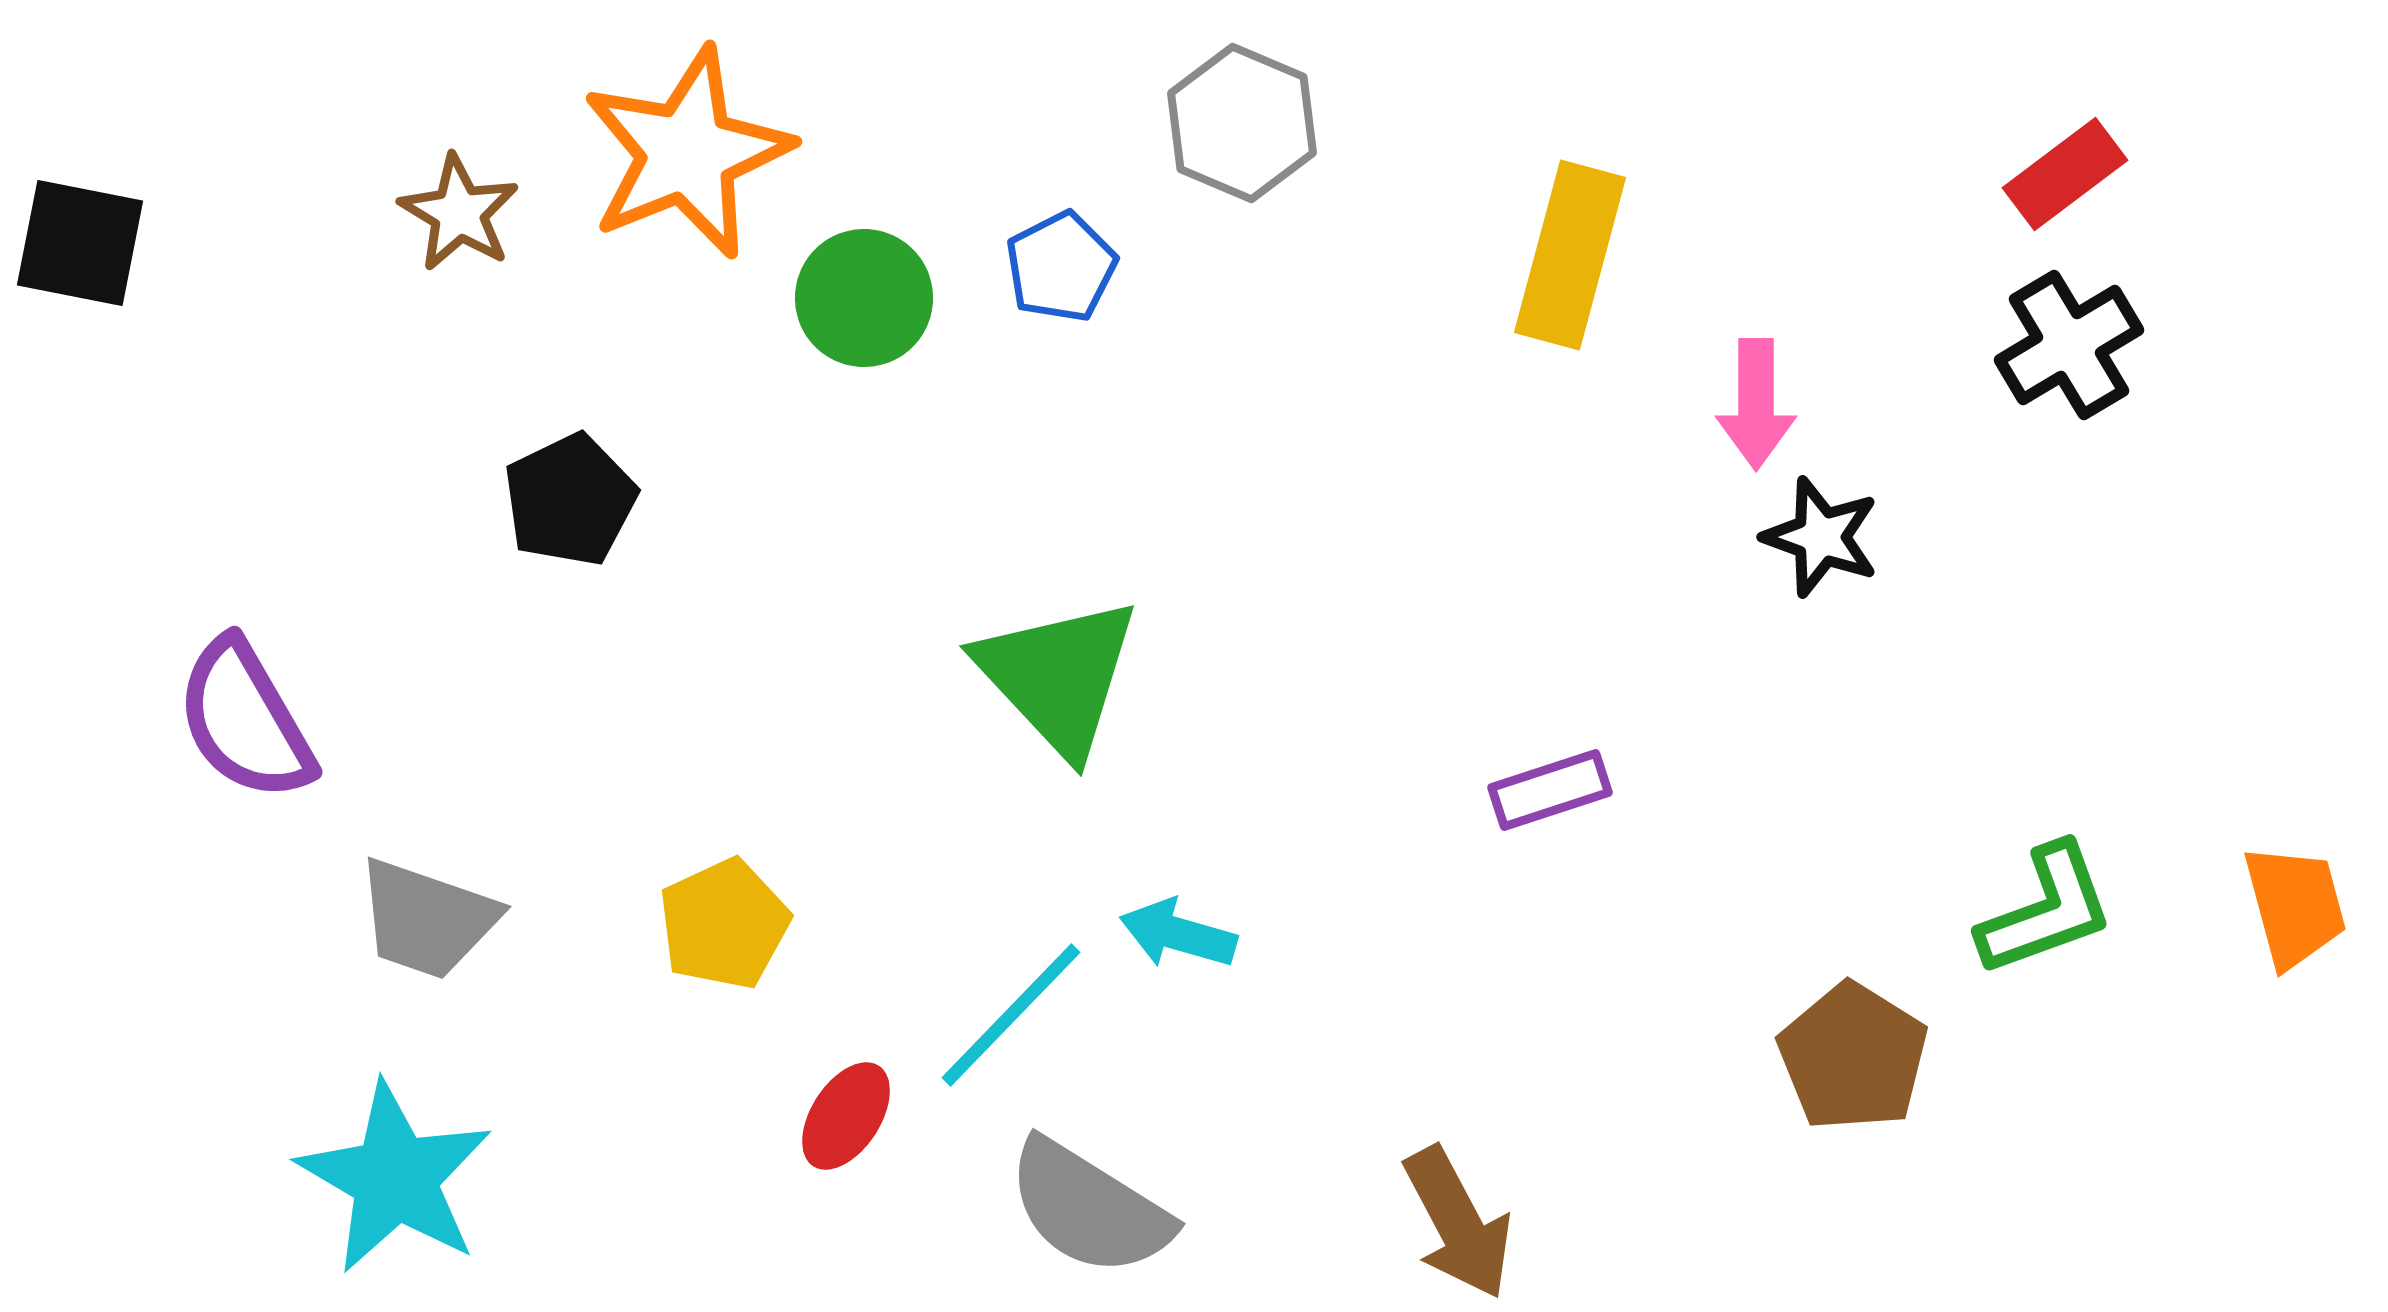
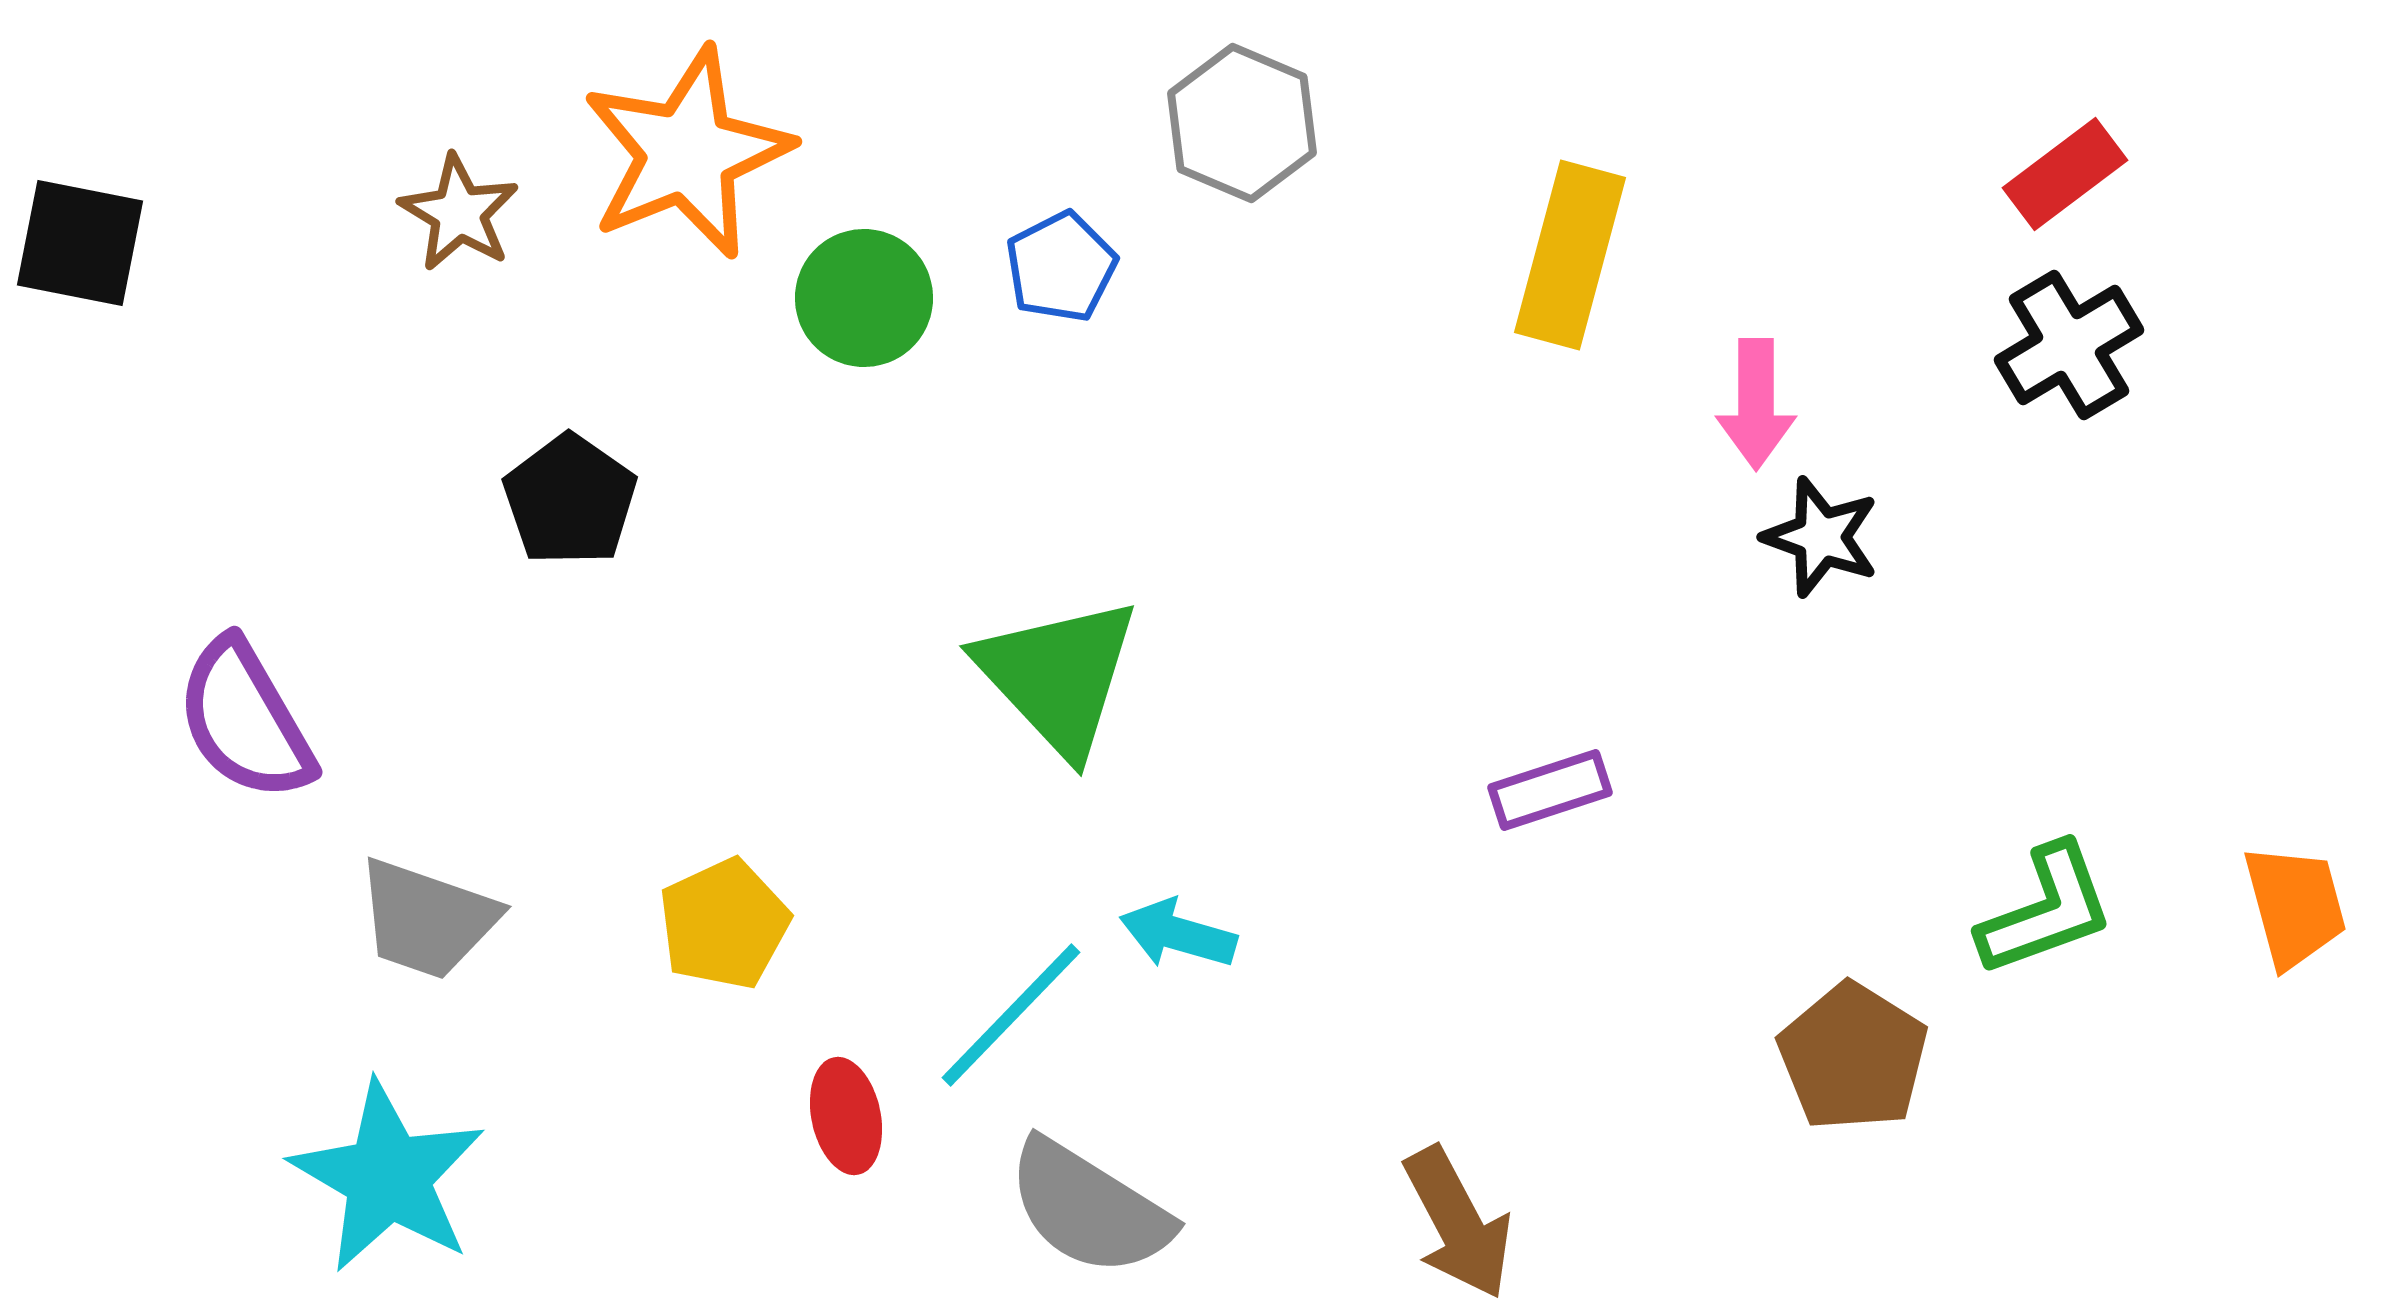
black pentagon: rotated 11 degrees counterclockwise
red ellipse: rotated 45 degrees counterclockwise
cyan star: moved 7 px left, 1 px up
